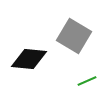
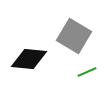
green line: moved 9 px up
